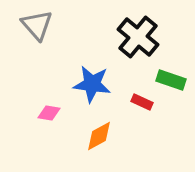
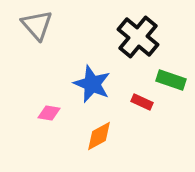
blue star: rotated 15 degrees clockwise
